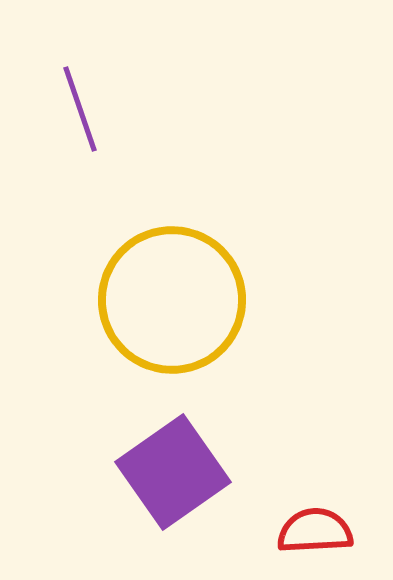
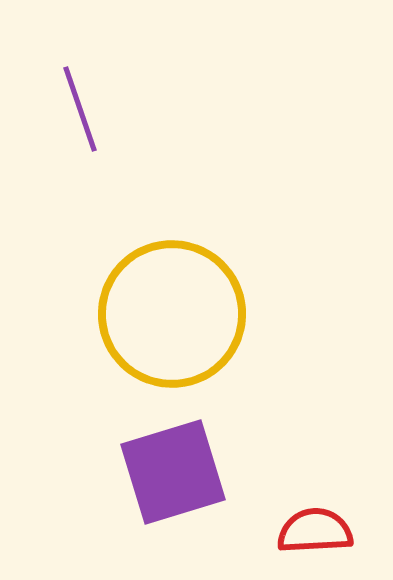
yellow circle: moved 14 px down
purple square: rotated 18 degrees clockwise
